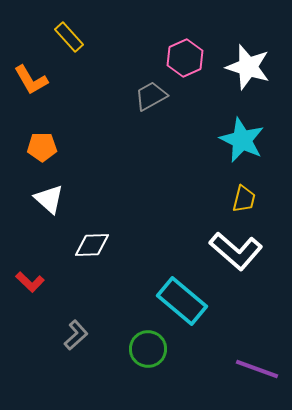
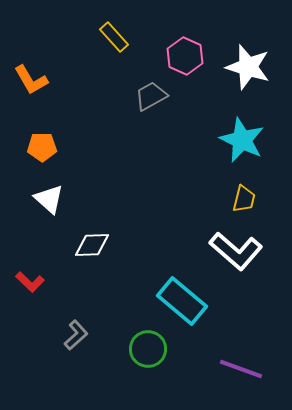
yellow rectangle: moved 45 px right
pink hexagon: moved 2 px up; rotated 12 degrees counterclockwise
purple line: moved 16 px left
